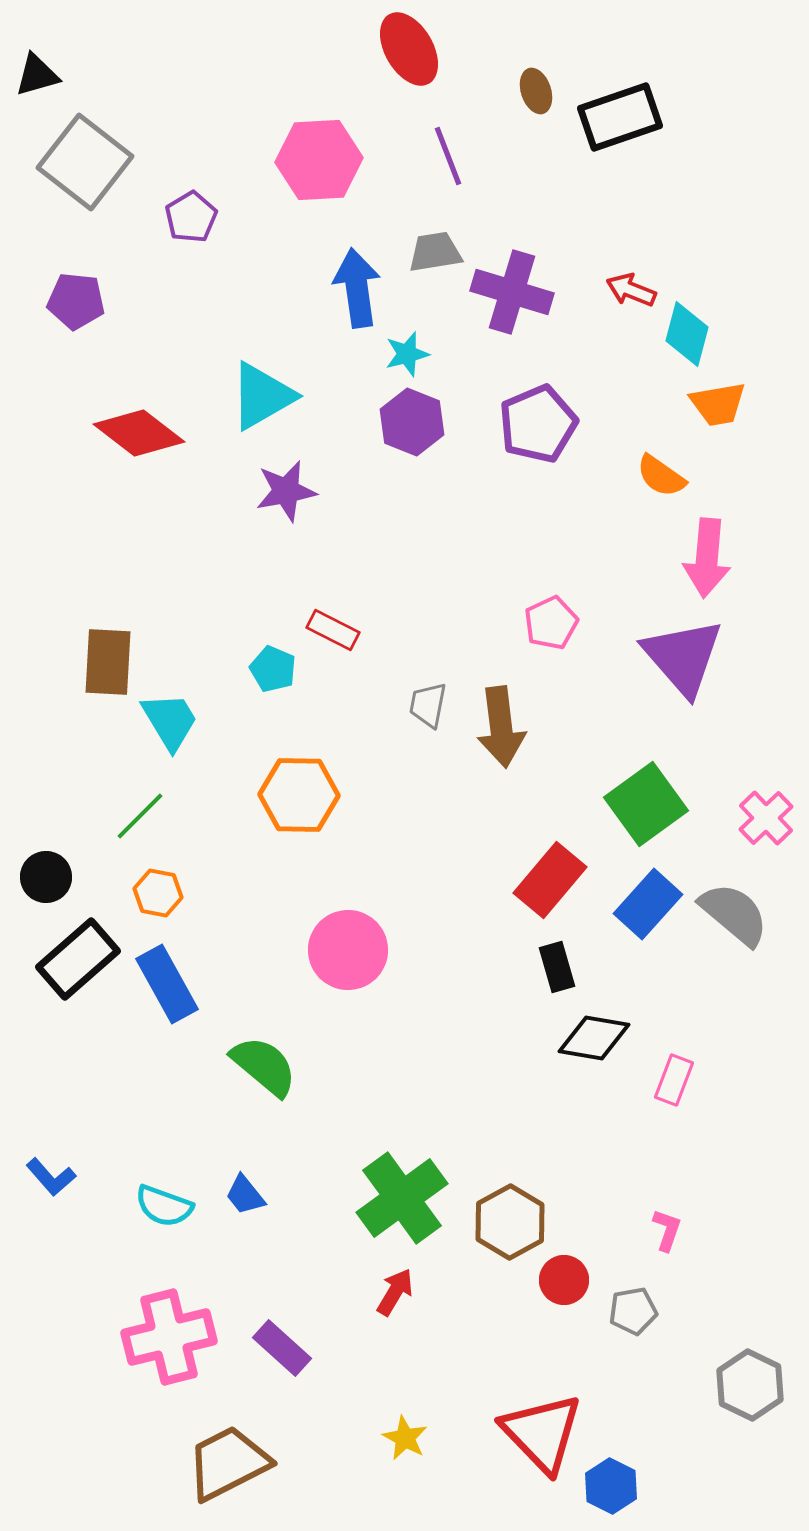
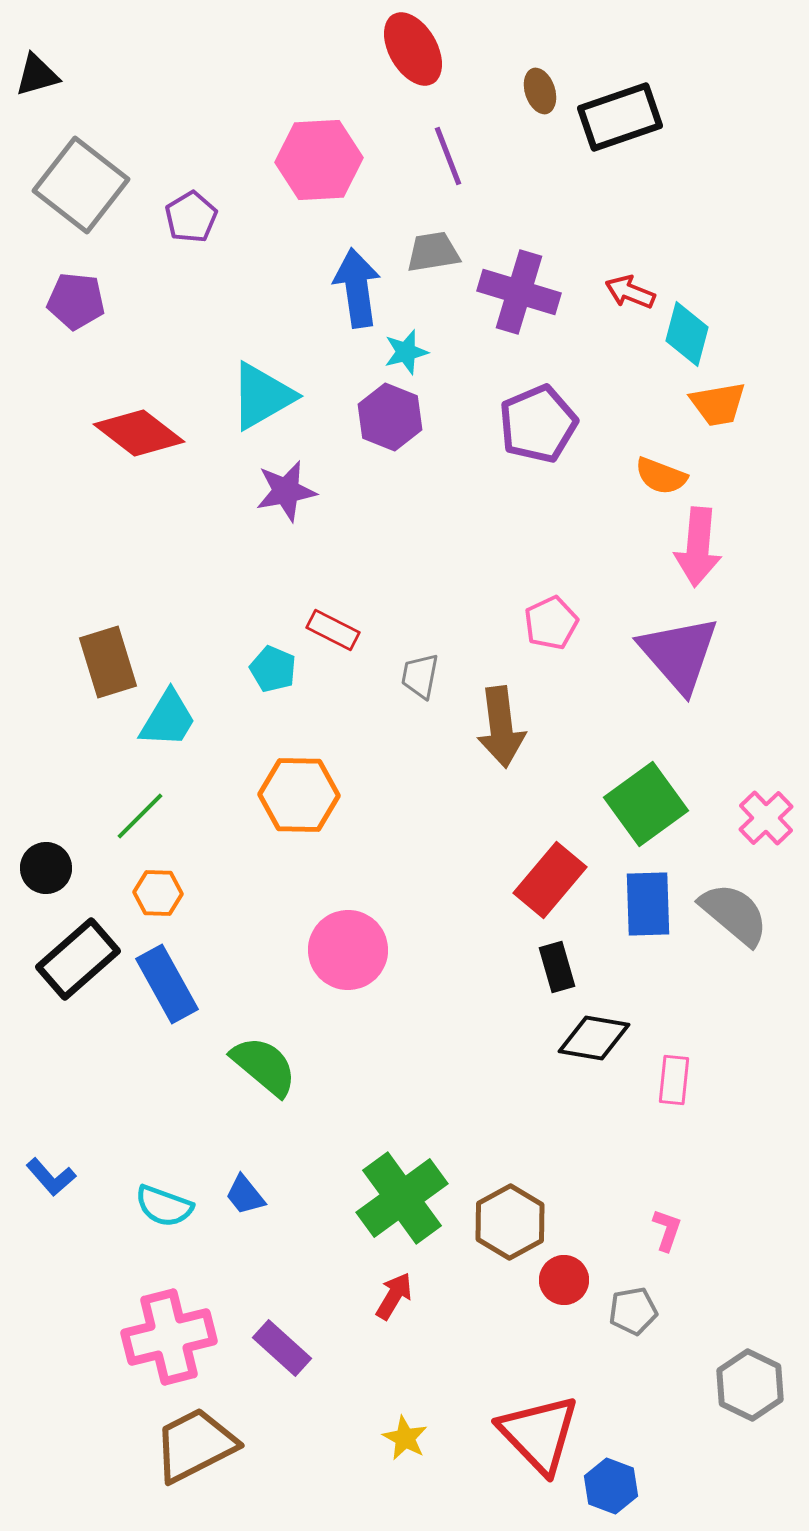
red ellipse at (409, 49): moved 4 px right
brown ellipse at (536, 91): moved 4 px right
gray square at (85, 162): moved 4 px left, 23 px down
gray trapezoid at (435, 252): moved 2 px left
red arrow at (631, 290): moved 1 px left, 2 px down
purple cross at (512, 292): moved 7 px right
cyan star at (407, 354): moved 1 px left, 2 px up
purple hexagon at (412, 422): moved 22 px left, 5 px up
orange semicircle at (661, 476): rotated 14 degrees counterclockwise
pink arrow at (707, 558): moved 9 px left, 11 px up
purple triangle at (683, 657): moved 4 px left, 3 px up
brown rectangle at (108, 662): rotated 20 degrees counterclockwise
gray trapezoid at (428, 705): moved 8 px left, 29 px up
cyan trapezoid at (170, 721): moved 2 px left, 2 px up; rotated 62 degrees clockwise
black circle at (46, 877): moved 9 px up
orange hexagon at (158, 893): rotated 9 degrees counterclockwise
blue rectangle at (648, 904): rotated 44 degrees counterclockwise
pink rectangle at (674, 1080): rotated 15 degrees counterclockwise
red arrow at (395, 1292): moved 1 px left, 4 px down
red triangle at (542, 1433): moved 3 px left, 1 px down
brown trapezoid at (228, 1463): moved 33 px left, 18 px up
blue hexagon at (611, 1486): rotated 6 degrees counterclockwise
